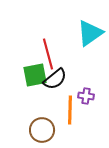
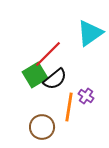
red line: rotated 60 degrees clockwise
green square: rotated 20 degrees counterclockwise
purple cross: rotated 28 degrees clockwise
orange line: moved 1 px left, 3 px up; rotated 8 degrees clockwise
brown circle: moved 3 px up
